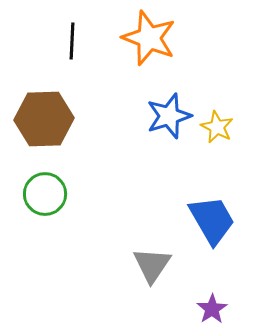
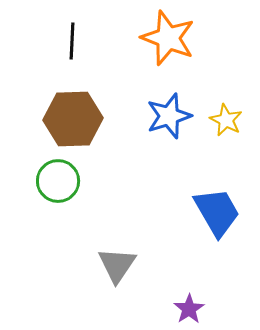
orange star: moved 19 px right
brown hexagon: moved 29 px right
yellow star: moved 9 px right, 7 px up
green circle: moved 13 px right, 13 px up
blue trapezoid: moved 5 px right, 8 px up
gray triangle: moved 35 px left
purple star: moved 23 px left
